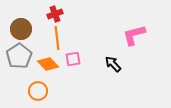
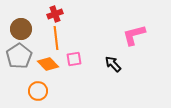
orange line: moved 1 px left
pink square: moved 1 px right
